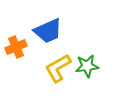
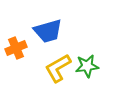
blue trapezoid: rotated 8 degrees clockwise
orange cross: moved 1 px down
